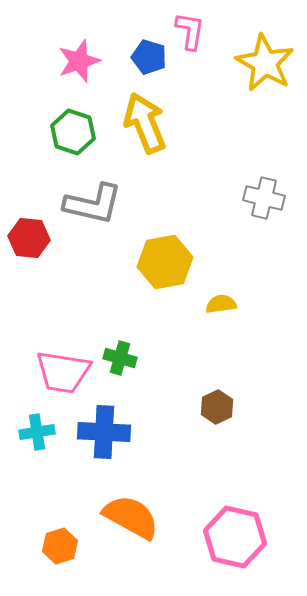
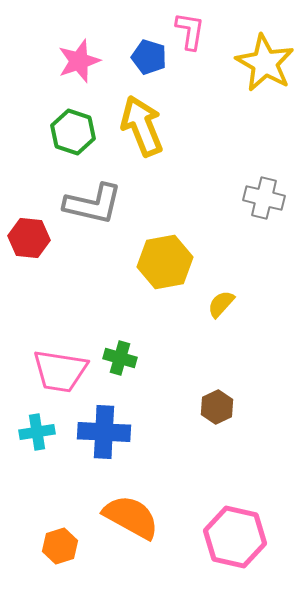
yellow arrow: moved 3 px left, 3 px down
yellow semicircle: rotated 40 degrees counterclockwise
pink trapezoid: moved 3 px left, 1 px up
